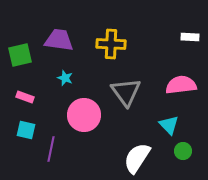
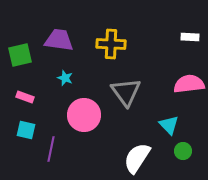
pink semicircle: moved 8 px right, 1 px up
